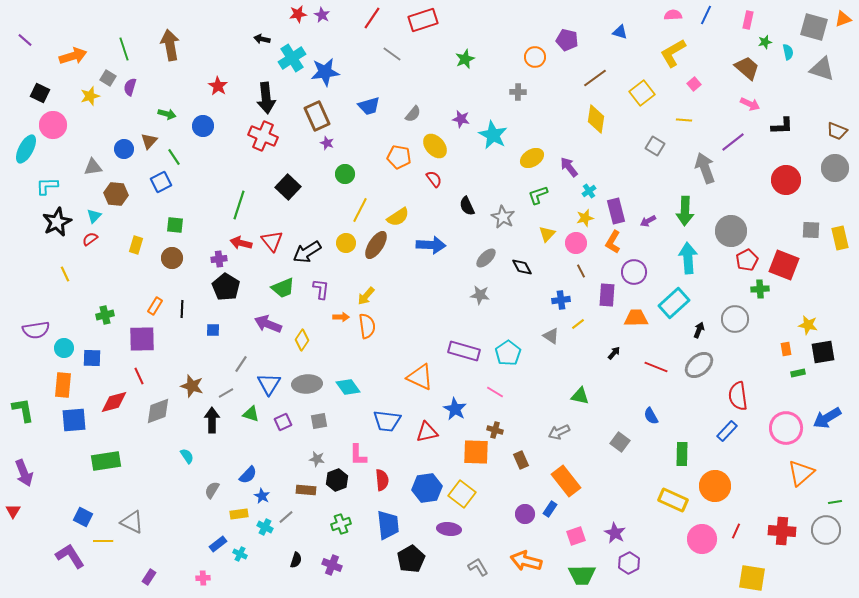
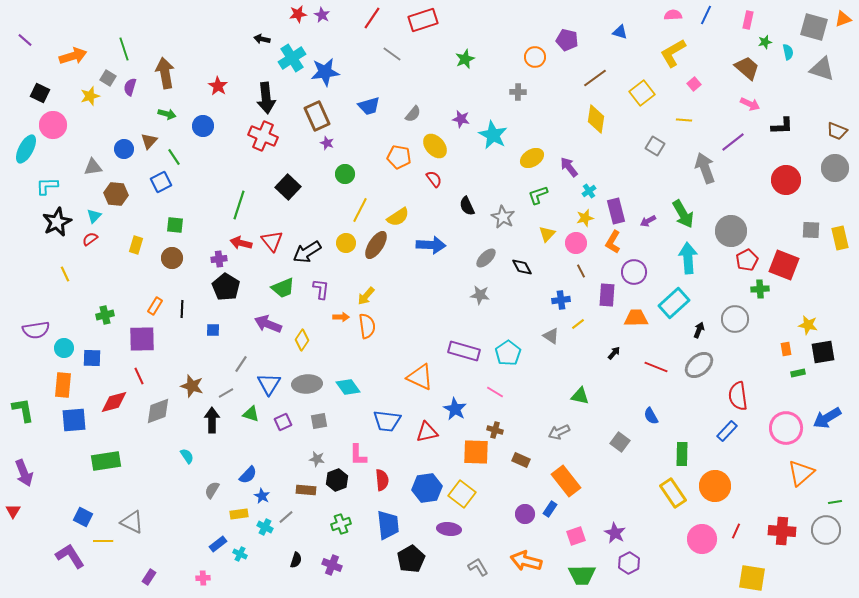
brown arrow at (170, 45): moved 5 px left, 28 px down
green arrow at (685, 211): moved 2 px left, 3 px down; rotated 32 degrees counterclockwise
brown rectangle at (521, 460): rotated 42 degrees counterclockwise
yellow rectangle at (673, 500): moved 7 px up; rotated 32 degrees clockwise
